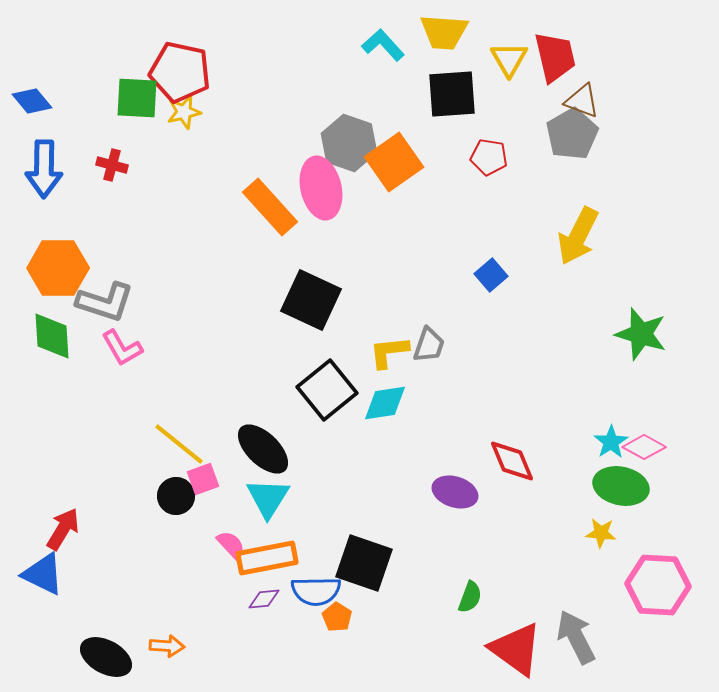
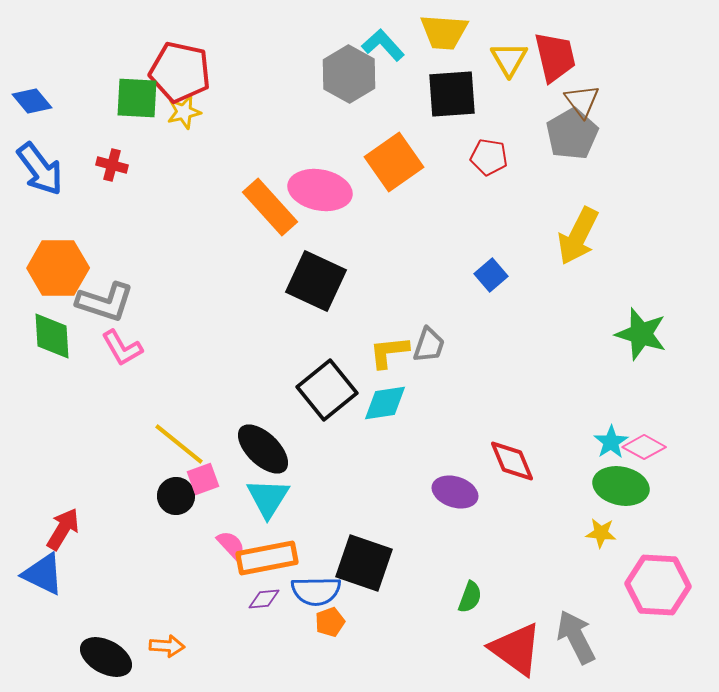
brown triangle at (582, 101): rotated 33 degrees clockwise
gray hexagon at (349, 143): moved 69 px up; rotated 10 degrees clockwise
blue arrow at (44, 169): moved 4 px left; rotated 38 degrees counterclockwise
pink ellipse at (321, 188): moved 1 px left, 2 px down; rotated 66 degrees counterclockwise
black square at (311, 300): moved 5 px right, 19 px up
orange pentagon at (337, 617): moved 7 px left, 5 px down; rotated 20 degrees clockwise
